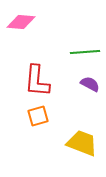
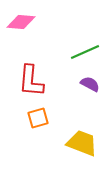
green line: rotated 20 degrees counterclockwise
red L-shape: moved 6 px left
orange square: moved 2 px down
